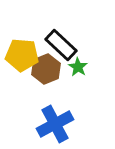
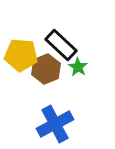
yellow pentagon: moved 1 px left
